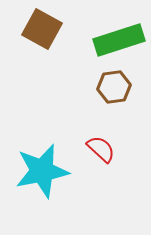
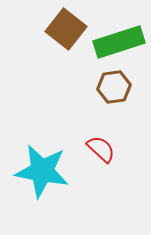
brown square: moved 24 px right; rotated 9 degrees clockwise
green rectangle: moved 2 px down
cyan star: rotated 22 degrees clockwise
